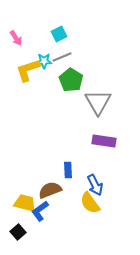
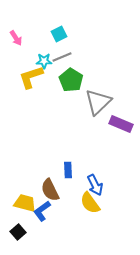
yellow L-shape: moved 3 px right, 7 px down
gray triangle: rotated 16 degrees clockwise
purple rectangle: moved 17 px right, 17 px up; rotated 15 degrees clockwise
brown semicircle: rotated 95 degrees counterclockwise
blue L-shape: moved 2 px right
